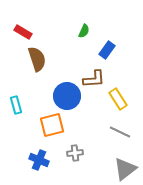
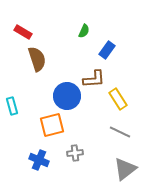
cyan rectangle: moved 4 px left, 1 px down
